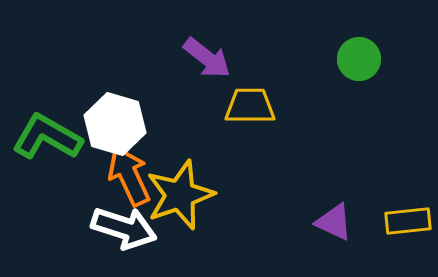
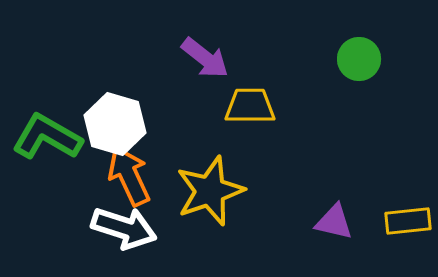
purple arrow: moved 2 px left
yellow star: moved 30 px right, 4 px up
purple triangle: rotated 12 degrees counterclockwise
